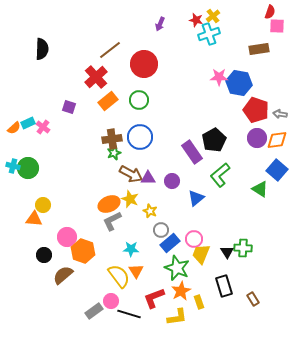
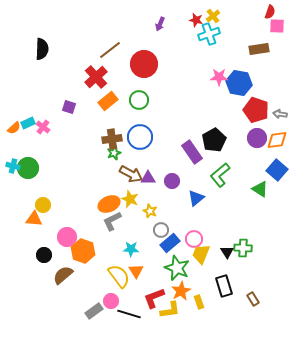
yellow L-shape at (177, 317): moved 7 px left, 7 px up
